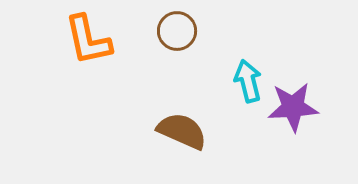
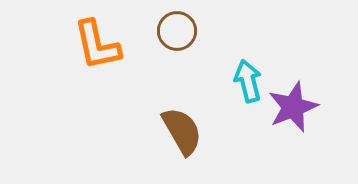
orange L-shape: moved 9 px right, 5 px down
purple star: rotated 18 degrees counterclockwise
brown semicircle: rotated 36 degrees clockwise
